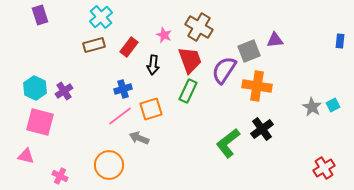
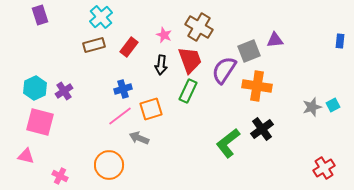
black arrow: moved 8 px right
cyan hexagon: rotated 10 degrees clockwise
gray star: rotated 24 degrees clockwise
